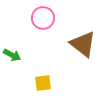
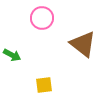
pink circle: moved 1 px left
yellow square: moved 1 px right, 2 px down
